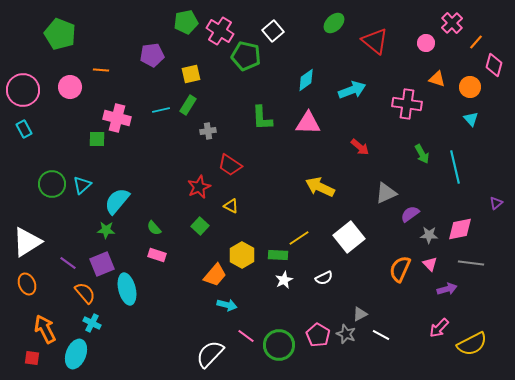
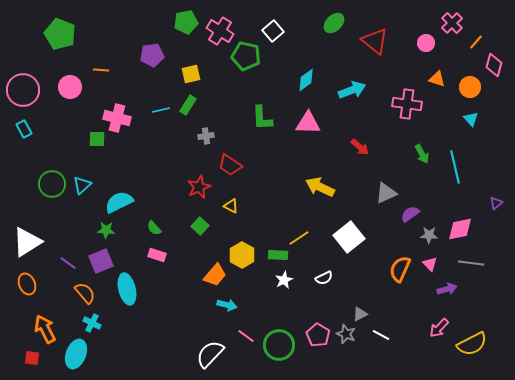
gray cross at (208, 131): moved 2 px left, 5 px down
cyan semicircle at (117, 201): moved 2 px right, 1 px down; rotated 24 degrees clockwise
purple square at (102, 264): moved 1 px left, 3 px up
